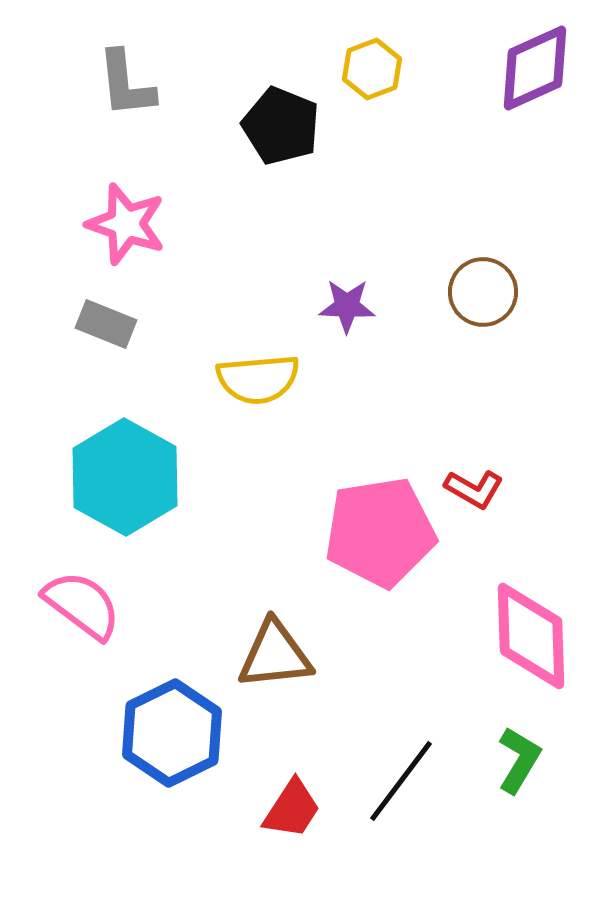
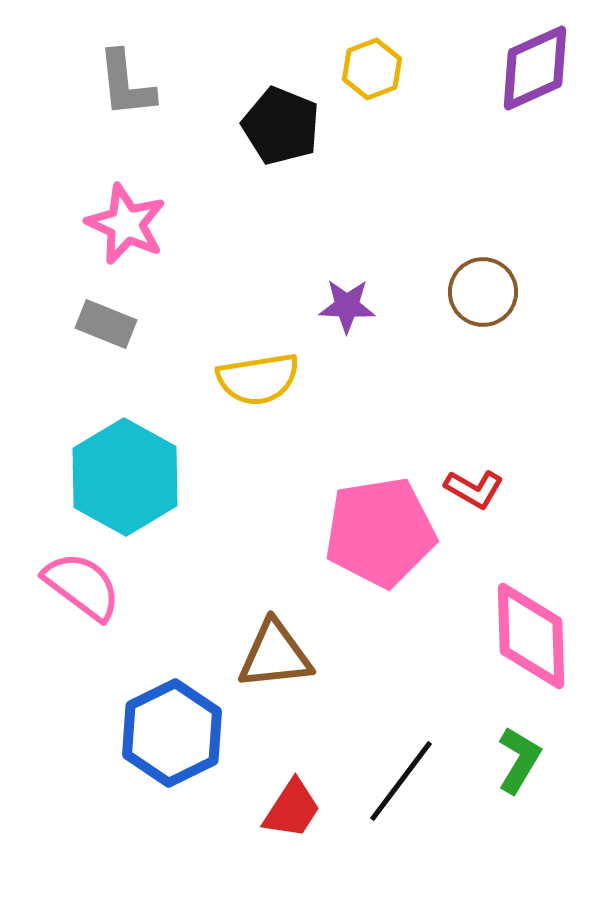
pink star: rotated 6 degrees clockwise
yellow semicircle: rotated 4 degrees counterclockwise
pink semicircle: moved 19 px up
